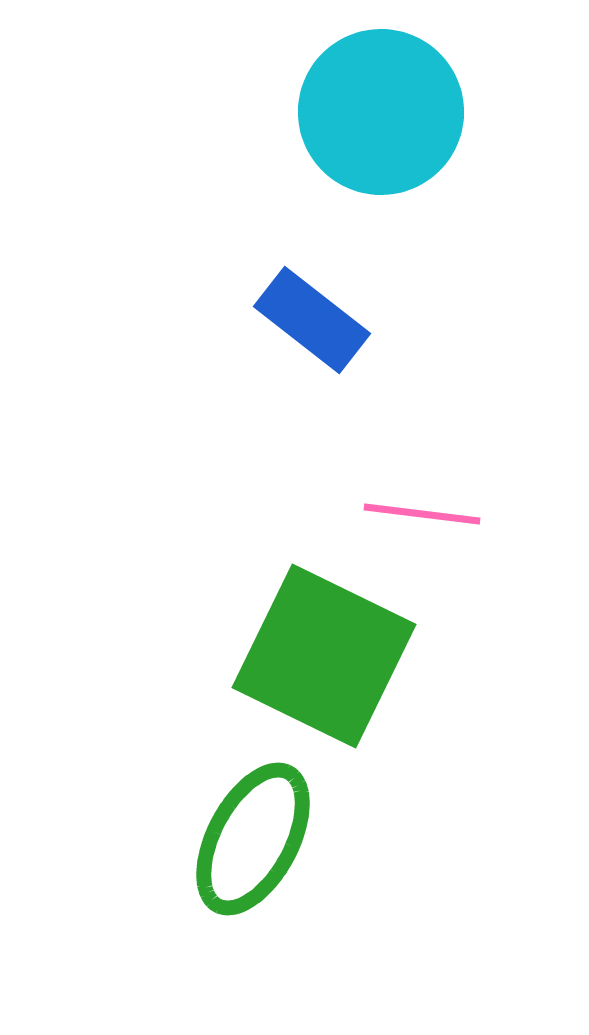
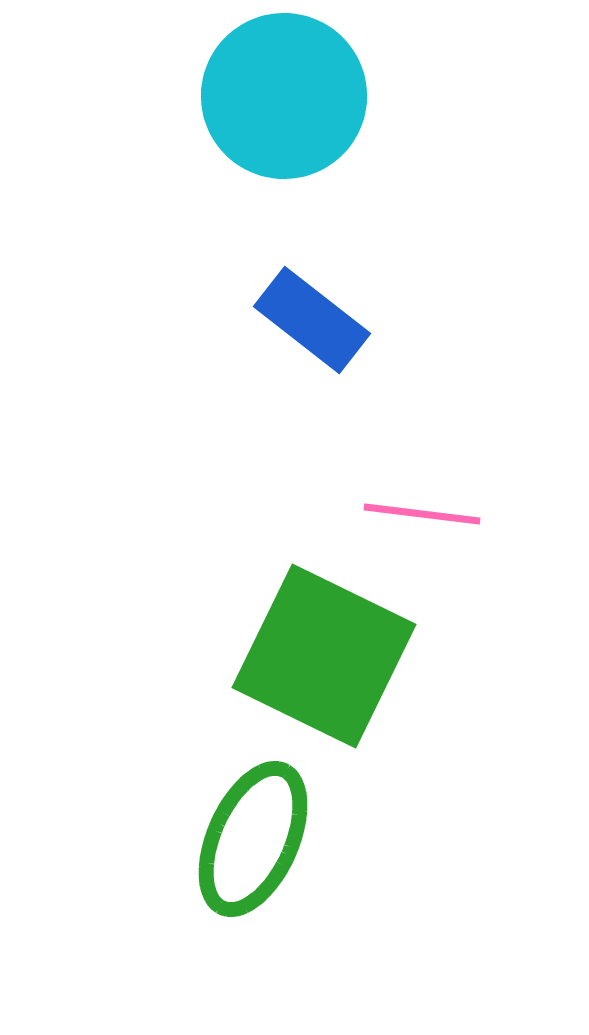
cyan circle: moved 97 px left, 16 px up
green ellipse: rotated 4 degrees counterclockwise
